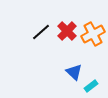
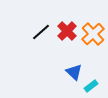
orange cross: rotated 15 degrees counterclockwise
